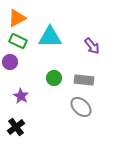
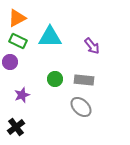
green circle: moved 1 px right, 1 px down
purple star: moved 1 px right, 1 px up; rotated 21 degrees clockwise
